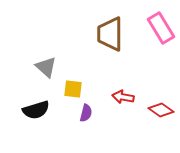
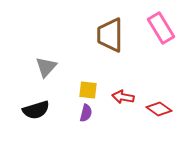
brown trapezoid: moved 1 px down
gray triangle: rotated 30 degrees clockwise
yellow square: moved 15 px right, 1 px down
red diamond: moved 2 px left, 1 px up
